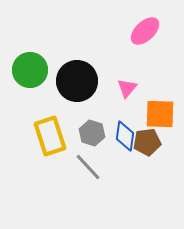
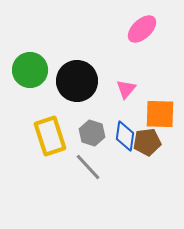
pink ellipse: moved 3 px left, 2 px up
pink triangle: moved 1 px left, 1 px down
